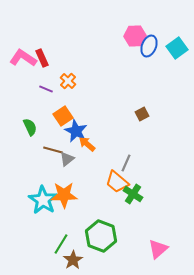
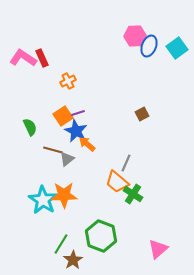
orange cross: rotated 21 degrees clockwise
purple line: moved 32 px right, 24 px down; rotated 40 degrees counterclockwise
